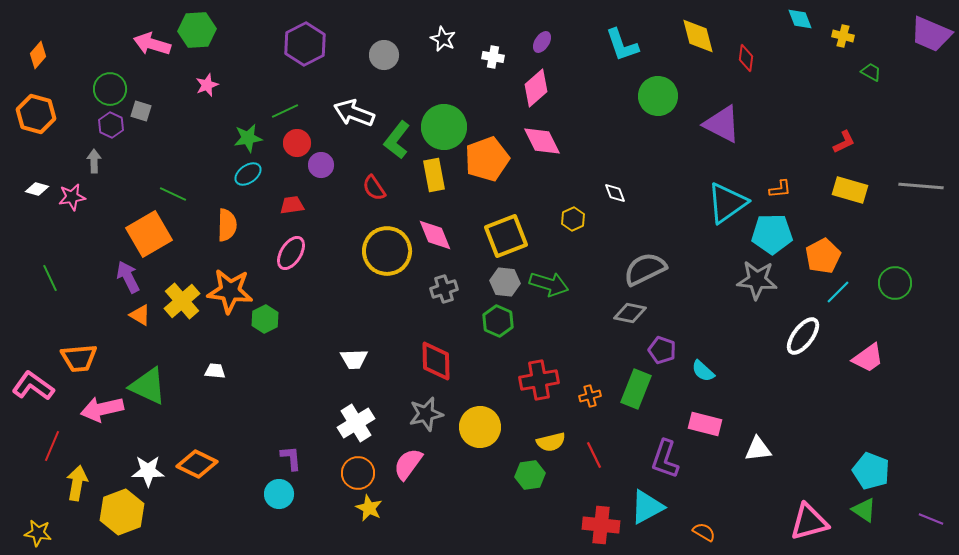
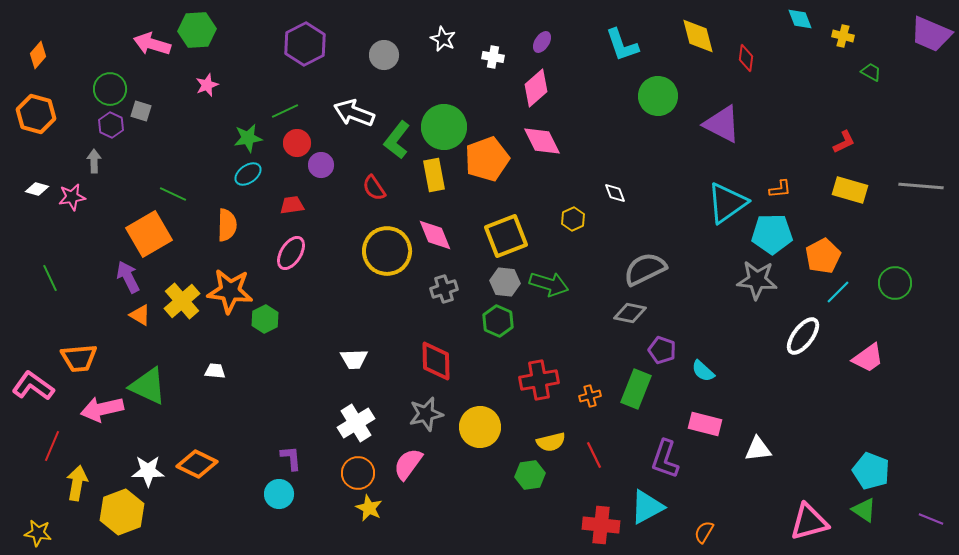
orange semicircle at (704, 532): rotated 90 degrees counterclockwise
